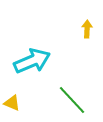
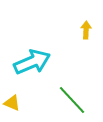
yellow arrow: moved 1 px left, 1 px down
cyan arrow: moved 1 px down
